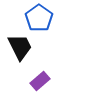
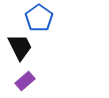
purple rectangle: moved 15 px left
